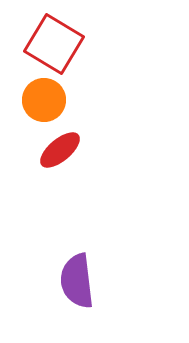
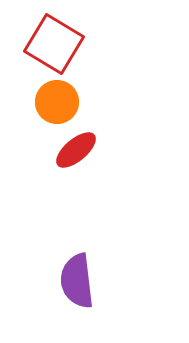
orange circle: moved 13 px right, 2 px down
red ellipse: moved 16 px right
